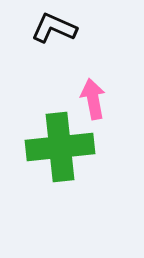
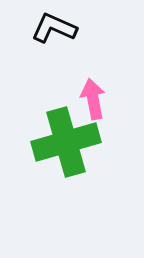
green cross: moved 6 px right, 5 px up; rotated 10 degrees counterclockwise
